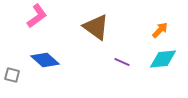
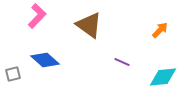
pink L-shape: rotated 10 degrees counterclockwise
brown triangle: moved 7 px left, 2 px up
cyan diamond: moved 18 px down
gray square: moved 1 px right, 1 px up; rotated 28 degrees counterclockwise
